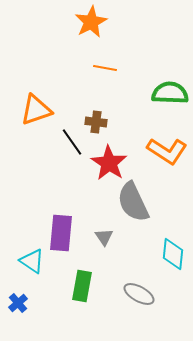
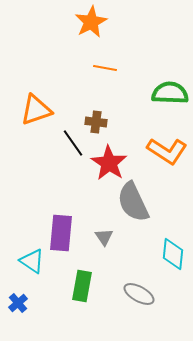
black line: moved 1 px right, 1 px down
